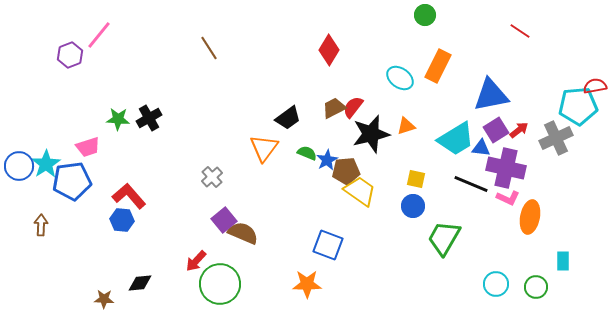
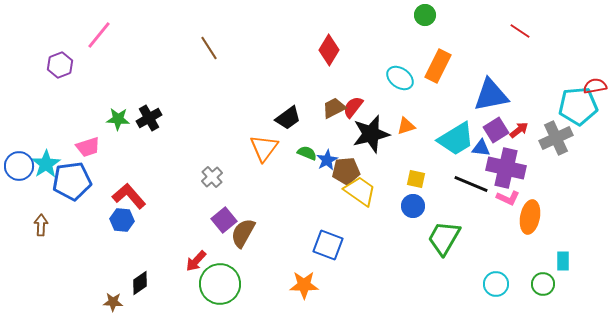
purple hexagon at (70, 55): moved 10 px left, 10 px down
brown semicircle at (243, 233): rotated 84 degrees counterclockwise
black diamond at (140, 283): rotated 30 degrees counterclockwise
orange star at (307, 284): moved 3 px left, 1 px down
green circle at (536, 287): moved 7 px right, 3 px up
brown star at (104, 299): moved 9 px right, 3 px down
